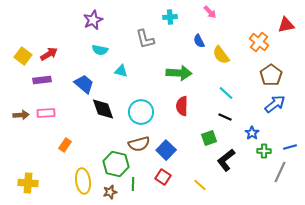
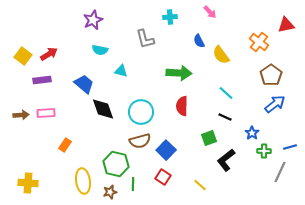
brown semicircle: moved 1 px right, 3 px up
